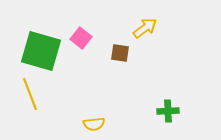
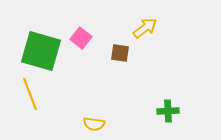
yellow semicircle: rotated 15 degrees clockwise
